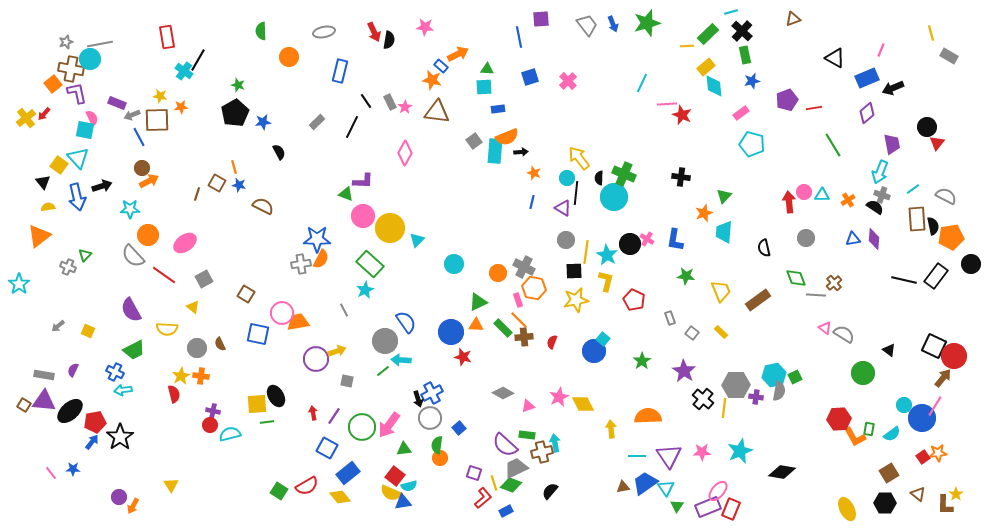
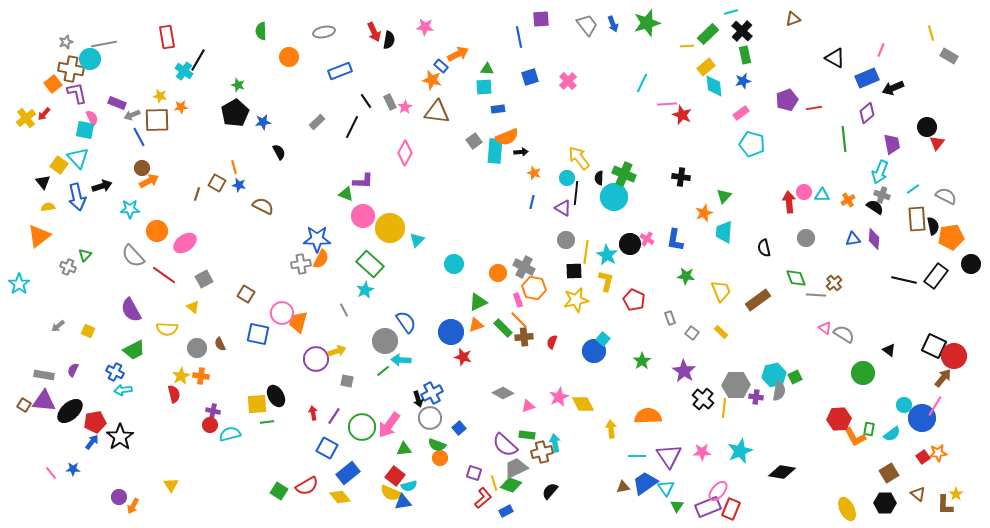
gray line at (100, 44): moved 4 px right
blue rectangle at (340, 71): rotated 55 degrees clockwise
blue star at (752, 81): moved 9 px left
green line at (833, 145): moved 11 px right, 6 px up; rotated 25 degrees clockwise
orange circle at (148, 235): moved 9 px right, 4 px up
orange trapezoid at (298, 322): rotated 65 degrees counterclockwise
orange triangle at (476, 325): rotated 21 degrees counterclockwise
green semicircle at (437, 445): rotated 78 degrees counterclockwise
